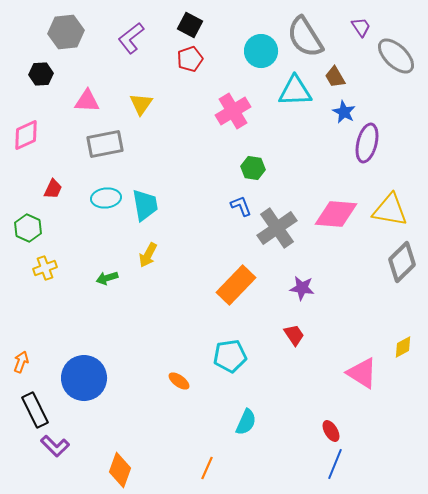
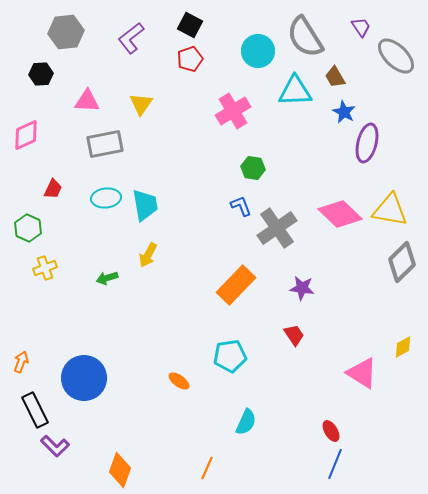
cyan circle at (261, 51): moved 3 px left
pink diamond at (336, 214): moved 4 px right; rotated 39 degrees clockwise
